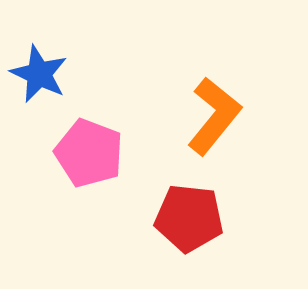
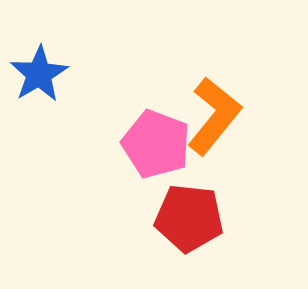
blue star: rotated 16 degrees clockwise
pink pentagon: moved 67 px right, 9 px up
